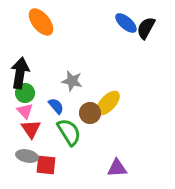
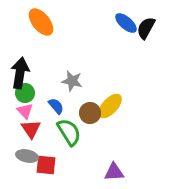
yellow ellipse: moved 2 px right, 3 px down
purple triangle: moved 3 px left, 4 px down
